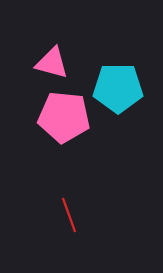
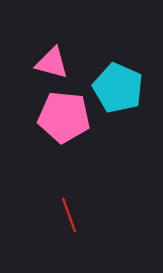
cyan pentagon: rotated 24 degrees clockwise
